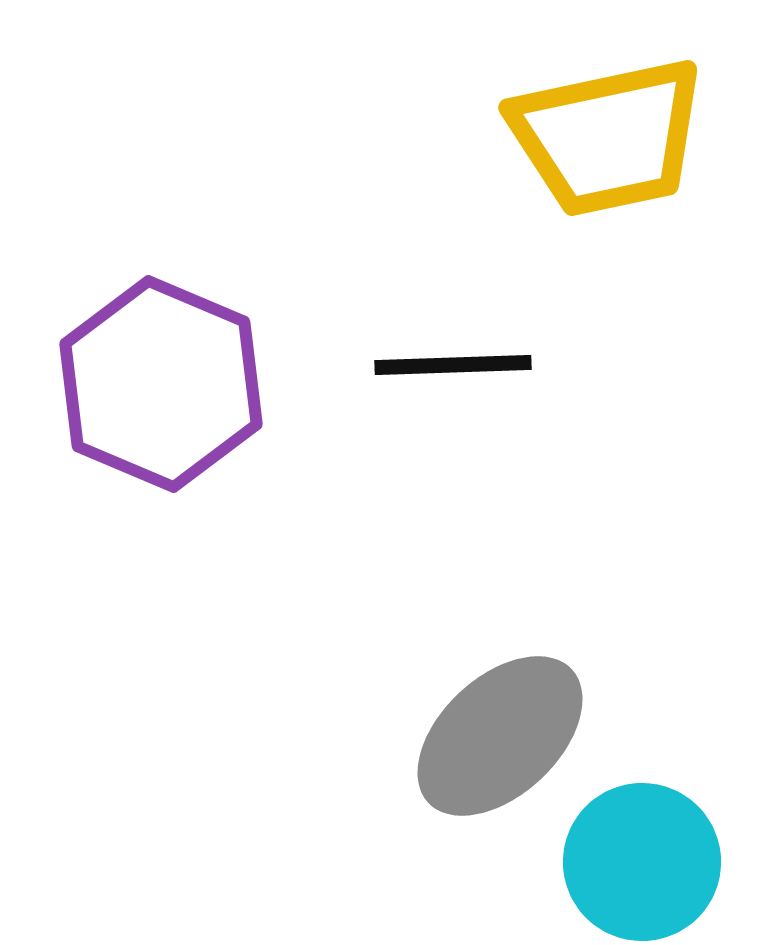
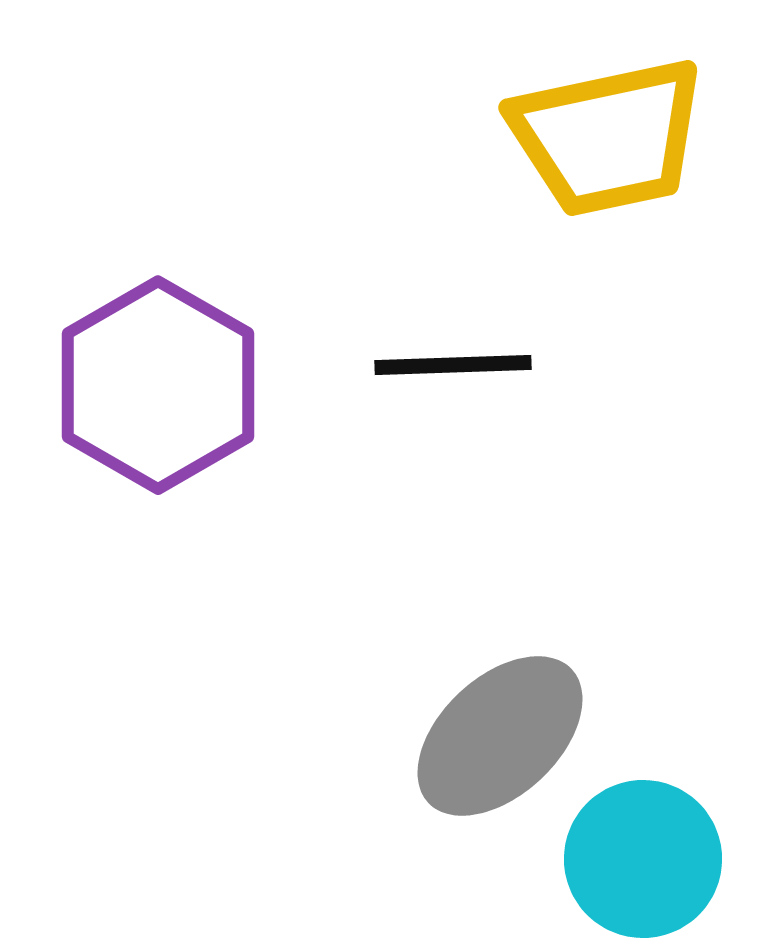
purple hexagon: moved 3 px left, 1 px down; rotated 7 degrees clockwise
cyan circle: moved 1 px right, 3 px up
